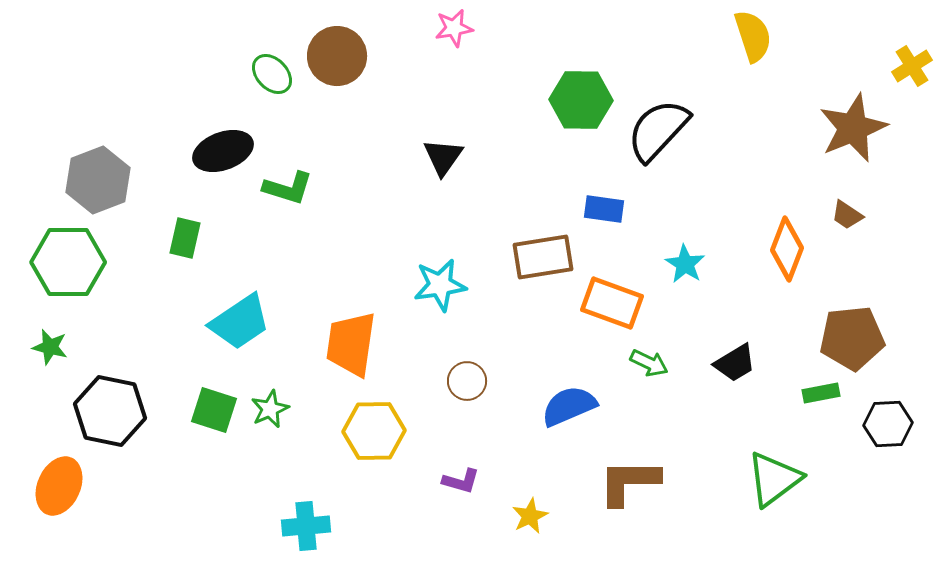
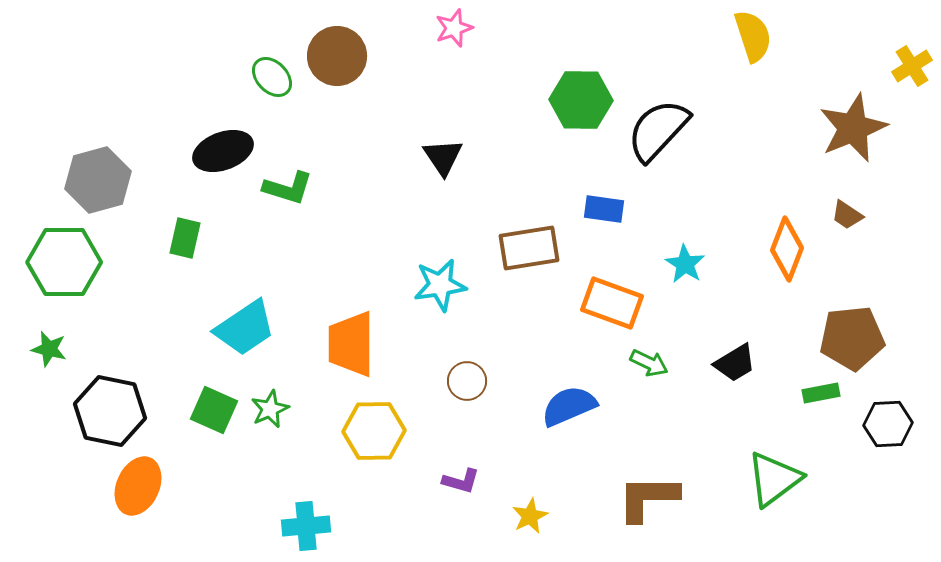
pink star at (454, 28): rotated 9 degrees counterclockwise
green ellipse at (272, 74): moved 3 px down
black triangle at (443, 157): rotated 9 degrees counterclockwise
gray hexagon at (98, 180): rotated 6 degrees clockwise
brown rectangle at (543, 257): moved 14 px left, 9 px up
green hexagon at (68, 262): moved 4 px left
cyan trapezoid at (240, 322): moved 5 px right, 6 px down
orange trapezoid at (351, 344): rotated 8 degrees counterclockwise
green star at (50, 347): moved 1 px left, 2 px down
green square at (214, 410): rotated 6 degrees clockwise
brown L-shape at (629, 482): moved 19 px right, 16 px down
orange ellipse at (59, 486): moved 79 px right
